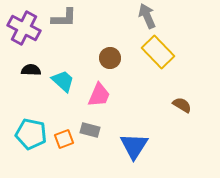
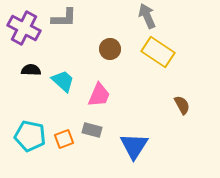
yellow rectangle: rotated 12 degrees counterclockwise
brown circle: moved 9 px up
brown semicircle: rotated 30 degrees clockwise
gray rectangle: moved 2 px right
cyan pentagon: moved 1 px left, 2 px down
